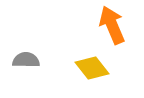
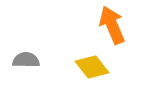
yellow diamond: moved 1 px up
